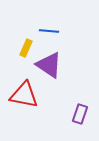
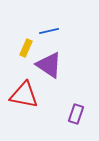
blue line: rotated 18 degrees counterclockwise
purple rectangle: moved 4 px left
